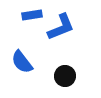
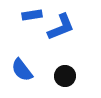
blue semicircle: moved 8 px down
